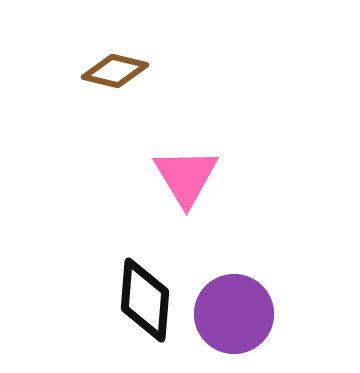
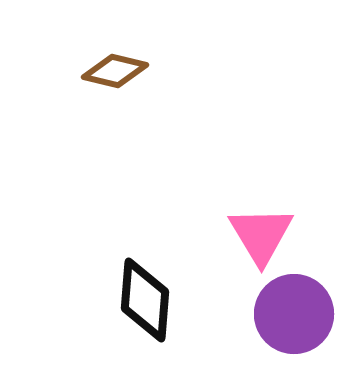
pink triangle: moved 75 px right, 58 px down
purple circle: moved 60 px right
